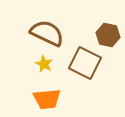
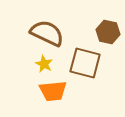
brown hexagon: moved 3 px up
brown square: rotated 12 degrees counterclockwise
orange trapezoid: moved 6 px right, 8 px up
